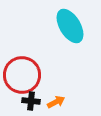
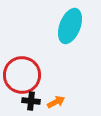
cyan ellipse: rotated 52 degrees clockwise
